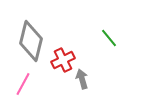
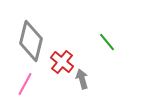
green line: moved 2 px left, 4 px down
red cross: moved 1 px left, 2 px down; rotated 25 degrees counterclockwise
pink line: moved 2 px right
